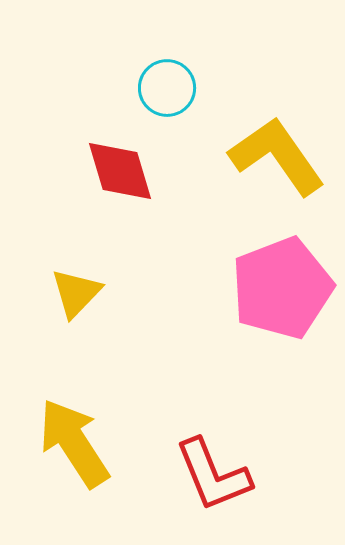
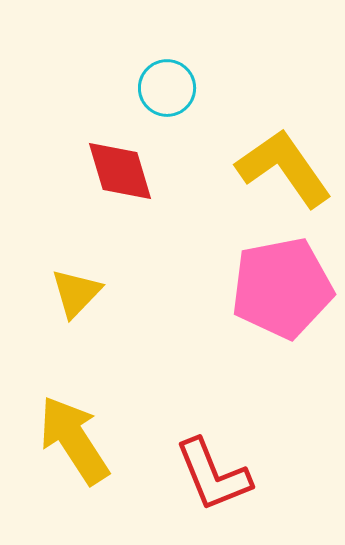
yellow L-shape: moved 7 px right, 12 px down
pink pentagon: rotated 10 degrees clockwise
yellow arrow: moved 3 px up
